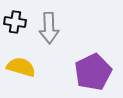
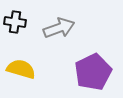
gray arrow: moved 10 px right; rotated 108 degrees counterclockwise
yellow semicircle: moved 2 px down
